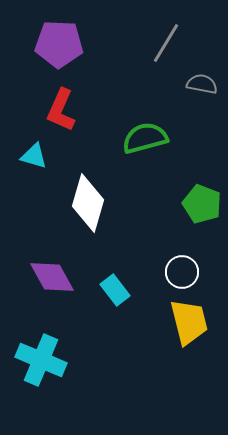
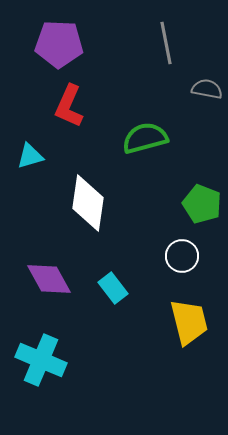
gray line: rotated 42 degrees counterclockwise
gray semicircle: moved 5 px right, 5 px down
red L-shape: moved 8 px right, 4 px up
cyan triangle: moved 4 px left; rotated 32 degrees counterclockwise
white diamond: rotated 8 degrees counterclockwise
white circle: moved 16 px up
purple diamond: moved 3 px left, 2 px down
cyan rectangle: moved 2 px left, 2 px up
